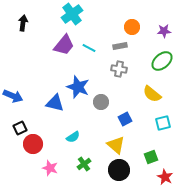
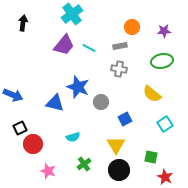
green ellipse: rotated 30 degrees clockwise
blue arrow: moved 1 px up
cyan square: moved 2 px right, 1 px down; rotated 21 degrees counterclockwise
cyan semicircle: rotated 16 degrees clockwise
yellow triangle: rotated 18 degrees clockwise
green square: rotated 32 degrees clockwise
pink star: moved 2 px left, 3 px down
